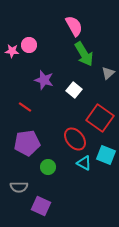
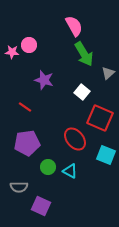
pink star: moved 1 px down
white square: moved 8 px right, 2 px down
red square: rotated 12 degrees counterclockwise
cyan triangle: moved 14 px left, 8 px down
